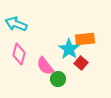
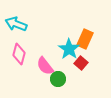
orange rectangle: rotated 60 degrees counterclockwise
